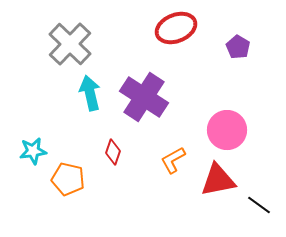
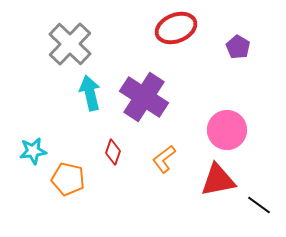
orange L-shape: moved 9 px left, 1 px up; rotated 8 degrees counterclockwise
